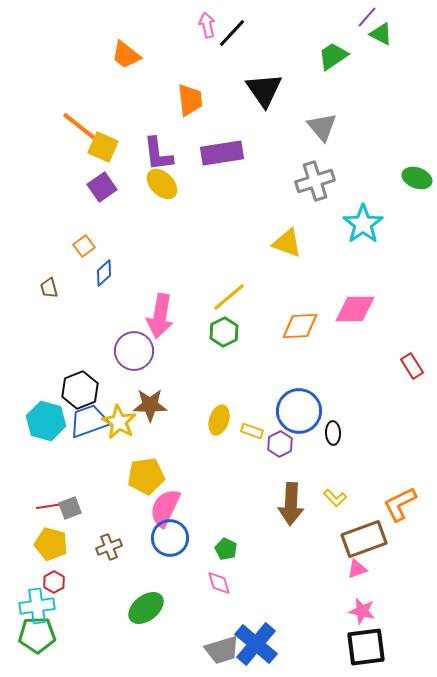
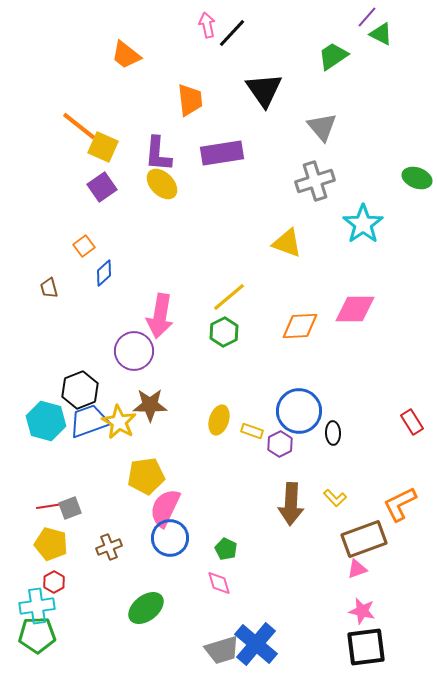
purple L-shape at (158, 154): rotated 12 degrees clockwise
red rectangle at (412, 366): moved 56 px down
